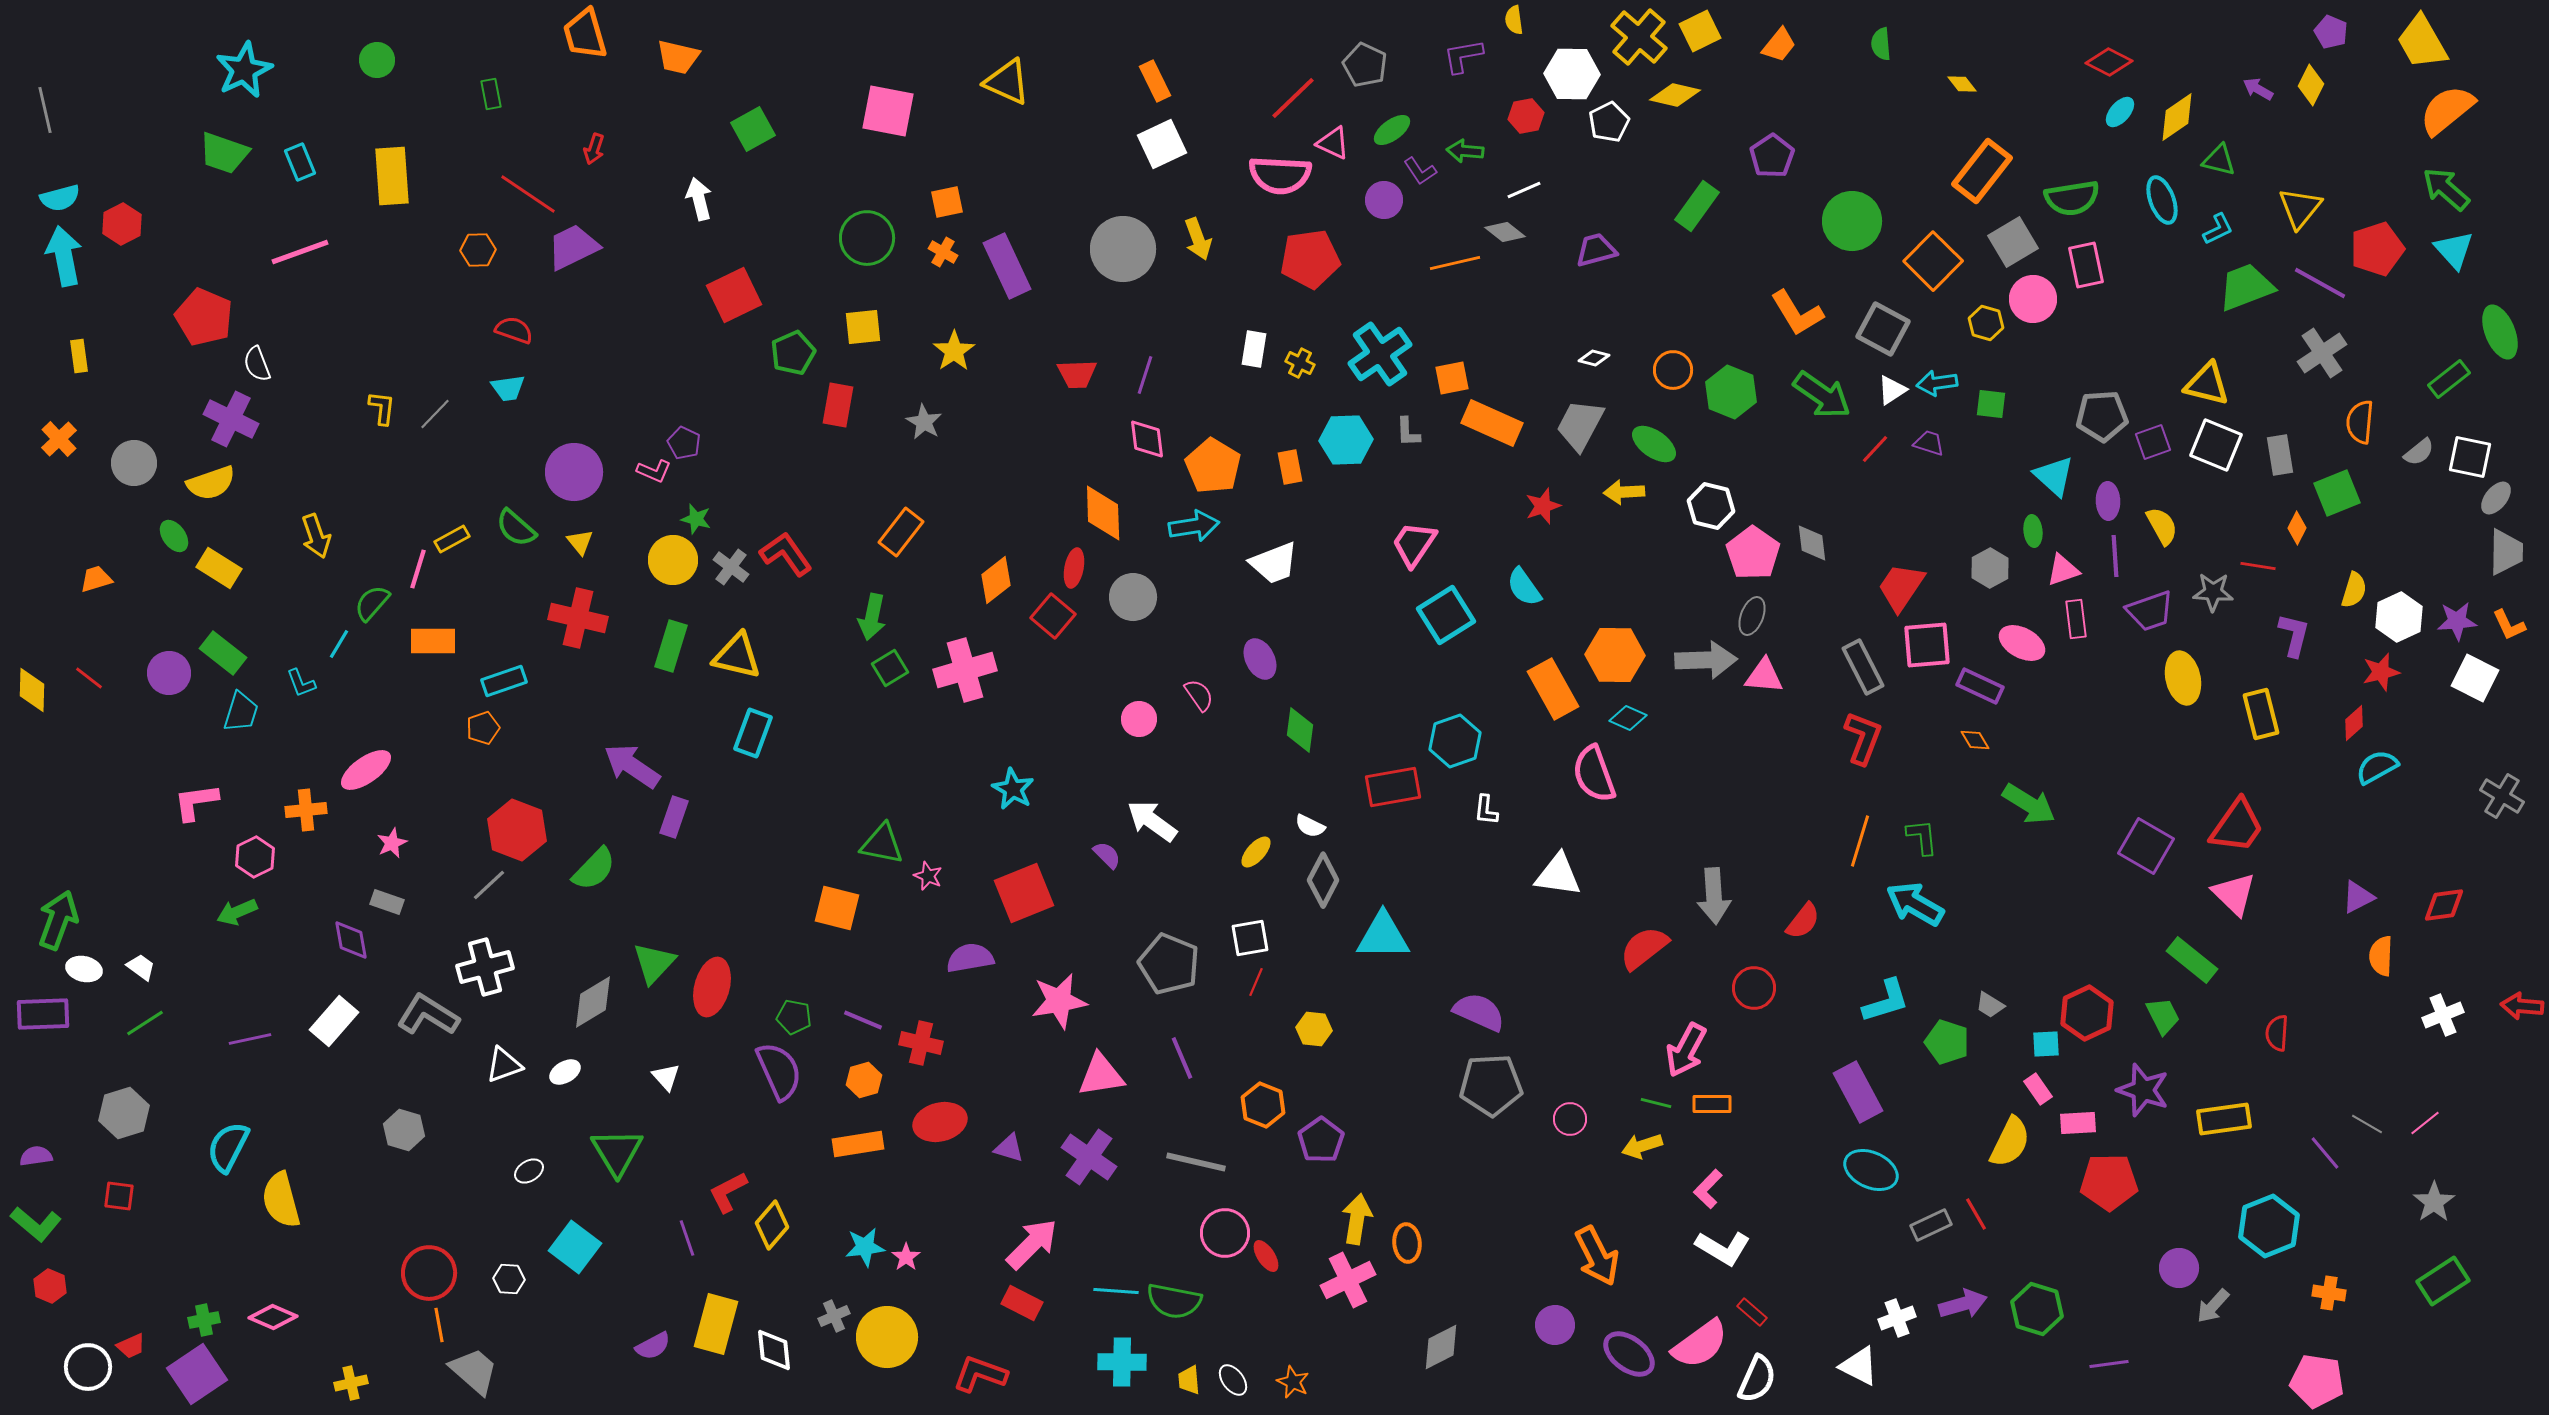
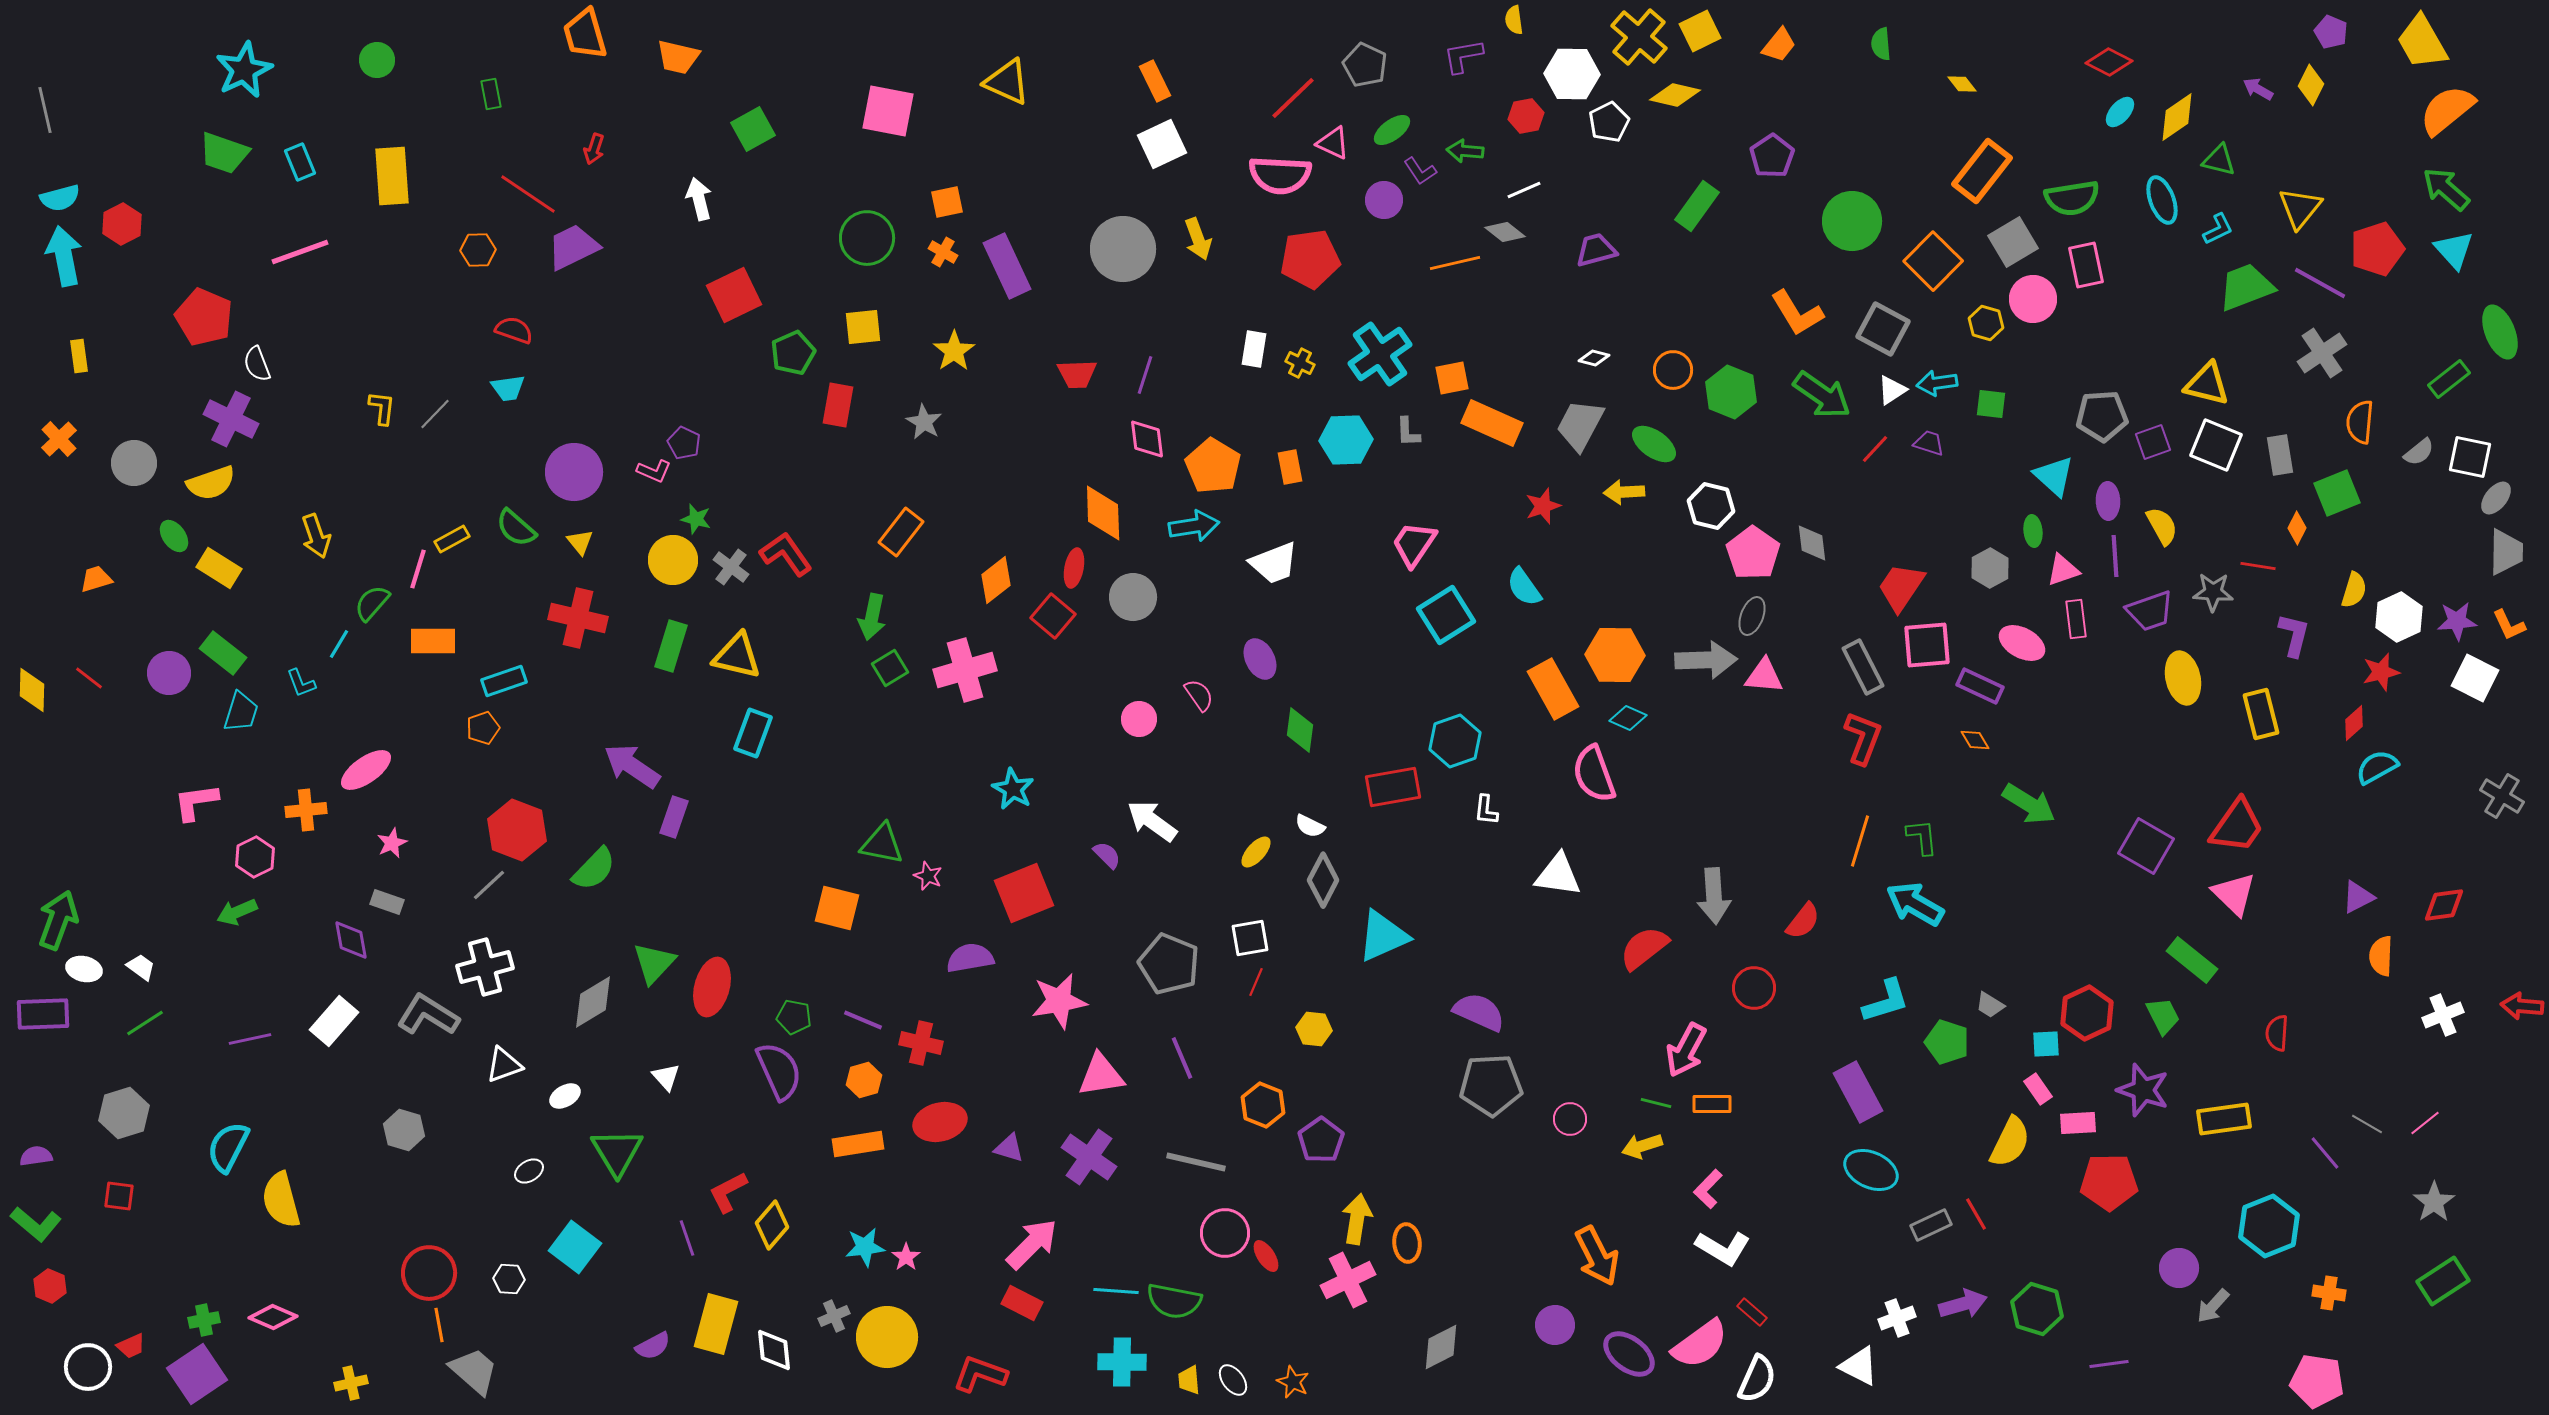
cyan triangle at (1383, 936): rotated 24 degrees counterclockwise
white ellipse at (565, 1072): moved 24 px down
